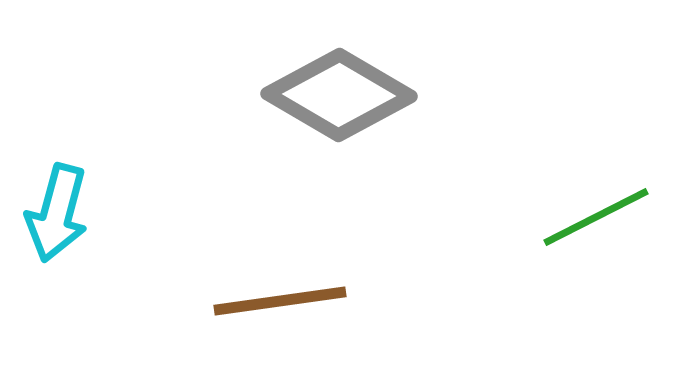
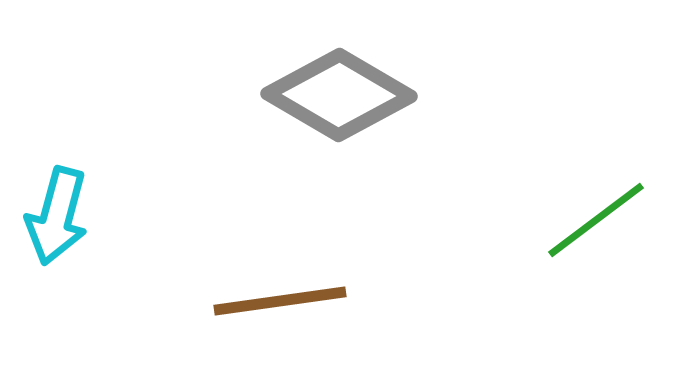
cyan arrow: moved 3 px down
green line: moved 3 px down; rotated 10 degrees counterclockwise
